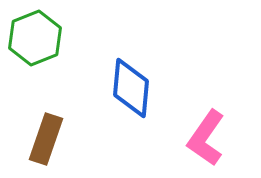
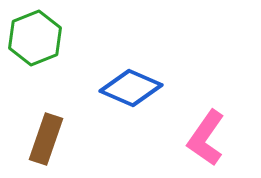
blue diamond: rotated 72 degrees counterclockwise
